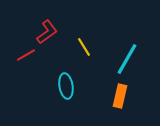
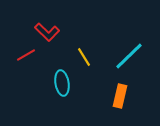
red L-shape: rotated 80 degrees clockwise
yellow line: moved 10 px down
cyan line: moved 2 px right, 3 px up; rotated 16 degrees clockwise
cyan ellipse: moved 4 px left, 3 px up
